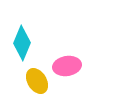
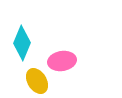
pink ellipse: moved 5 px left, 5 px up
